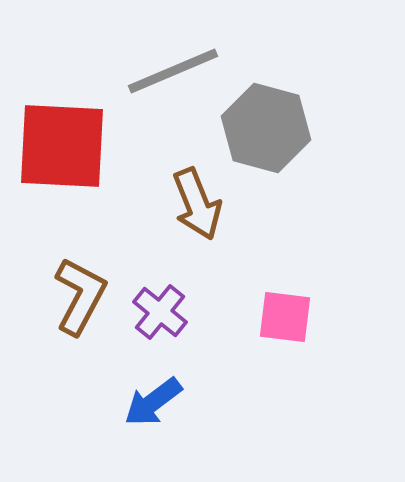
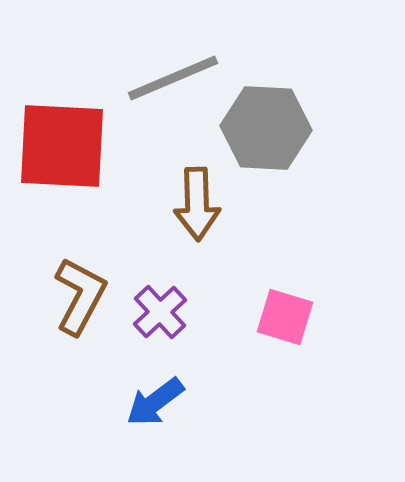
gray line: moved 7 px down
gray hexagon: rotated 12 degrees counterclockwise
brown arrow: rotated 20 degrees clockwise
purple cross: rotated 8 degrees clockwise
pink square: rotated 10 degrees clockwise
blue arrow: moved 2 px right
